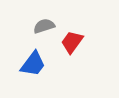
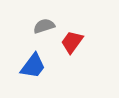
blue trapezoid: moved 2 px down
